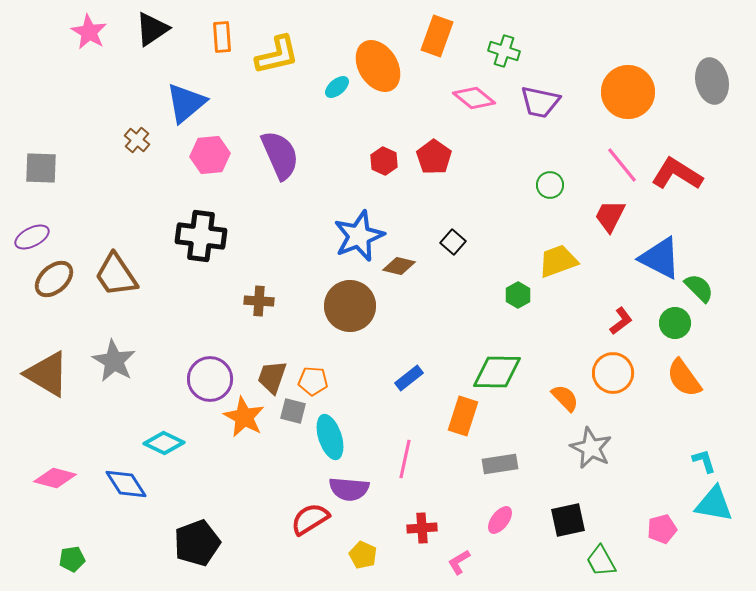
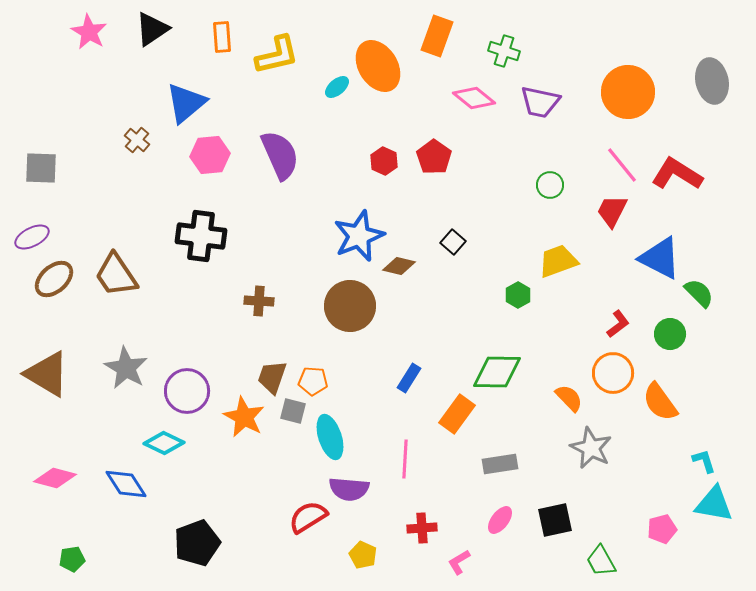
red trapezoid at (610, 216): moved 2 px right, 5 px up
green semicircle at (699, 288): moved 5 px down
red L-shape at (621, 321): moved 3 px left, 3 px down
green circle at (675, 323): moved 5 px left, 11 px down
gray star at (114, 361): moved 12 px right, 7 px down
blue rectangle at (409, 378): rotated 20 degrees counterclockwise
orange semicircle at (684, 378): moved 24 px left, 24 px down
purple circle at (210, 379): moved 23 px left, 12 px down
orange semicircle at (565, 398): moved 4 px right
orange rectangle at (463, 416): moved 6 px left, 2 px up; rotated 18 degrees clockwise
pink line at (405, 459): rotated 9 degrees counterclockwise
red semicircle at (310, 519): moved 2 px left, 2 px up
black square at (568, 520): moved 13 px left
